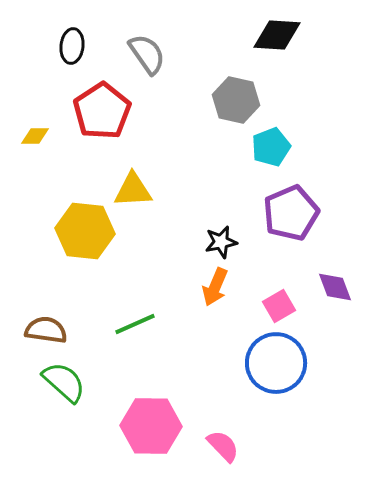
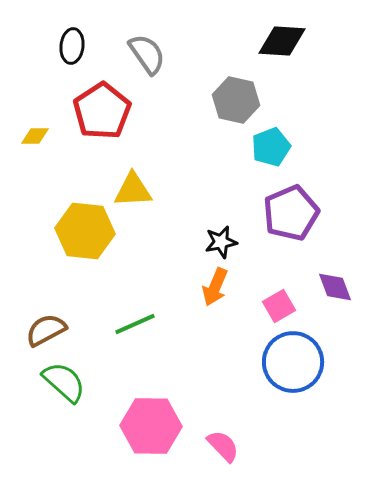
black diamond: moved 5 px right, 6 px down
brown semicircle: rotated 36 degrees counterclockwise
blue circle: moved 17 px right, 1 px up
